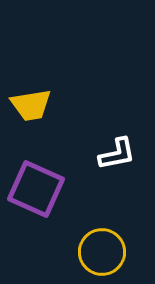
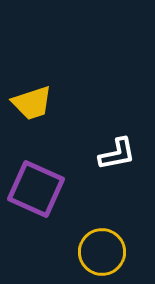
yellow trapezoid: moved 1 px right, 2 px up; rotated 9 degrees counterclockwise
